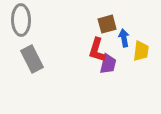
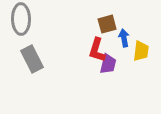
gray ellipse: moved 1 px up
